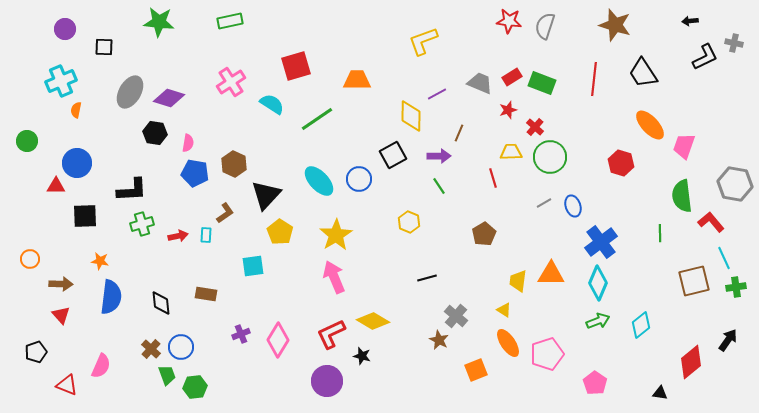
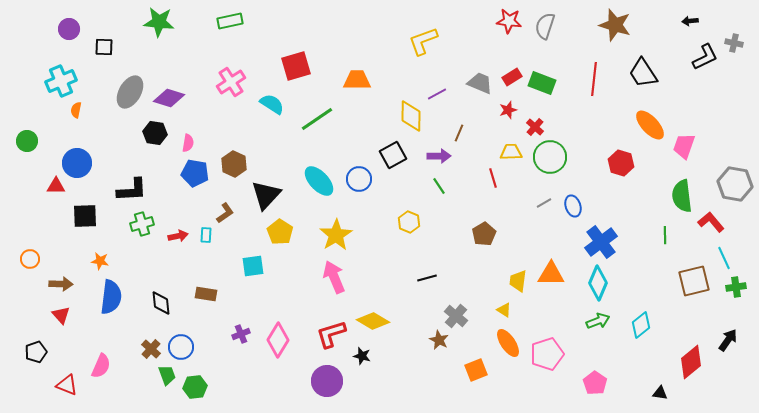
purple circle at (65, 29): moved 4 px right
green line at (660, 233): moved 5 px right, 2 px down
red L-shape at (331, 334): rotated 8 degrees clockwise
